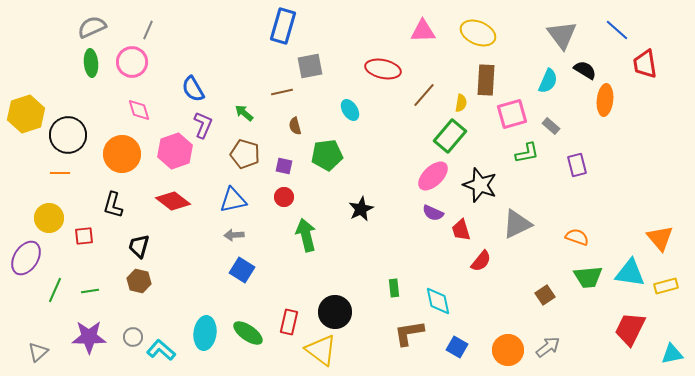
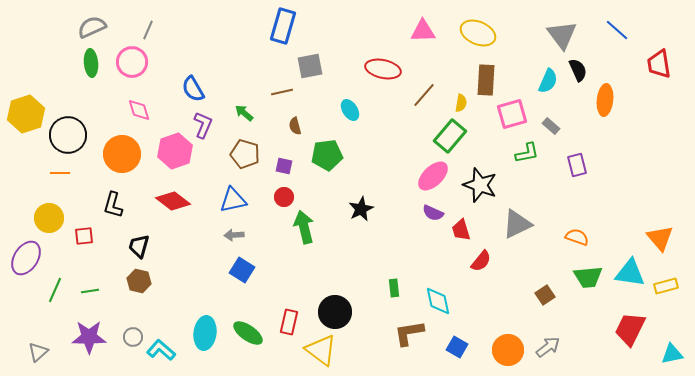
red trapezoid at (645, 64): moved 14 px right
black semicircle at (585, 70): moved 7 px left; rotated 35 degrees clockwise
green arrow at (306, 235): moved 2 px left, 8 px up
